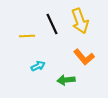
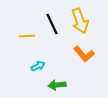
orange L-shape: moved 3 px up
green arrow: moved 9 px left, 5 px down
